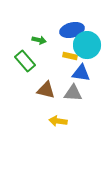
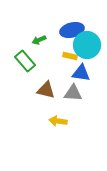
green arrow: rotated 144 degrees clockwise
